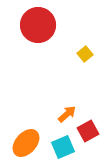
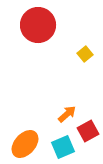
orange ellipse: moved 1 px left, 1 px down
